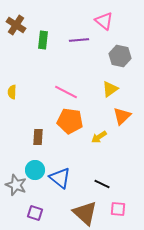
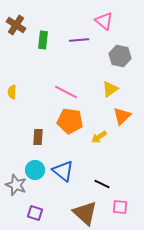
blue triangle: moved 3 px right, 7 px up
pink square: moved 2 px right, 2 px up
